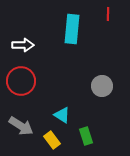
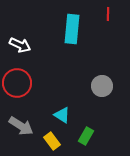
white arrow: moved 3 px left; rotated 25 degrees clockwise
red circle: moved 4 px left, 2 px down
green rectangle: rotated 48 degrees clockwise
yellow rectangle: moved 1 px down
